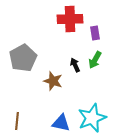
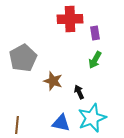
black arrow: moved 4 px right, 27 px down
brown line: moved 4 px down
